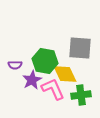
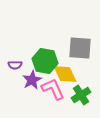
green cross: rotated 24 degrees counterclockwise
